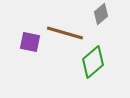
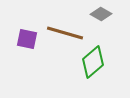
gray diamond: rotated 70 degrees clockwise
purple square: moved 3 px left, 3 px up
